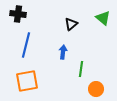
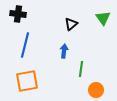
green triangle: rotated 14 degrees clockwise
blue line: moved 1 px left
blue arrow: moved 1 px right, 1 px up
orange circle: moved 1 px down
